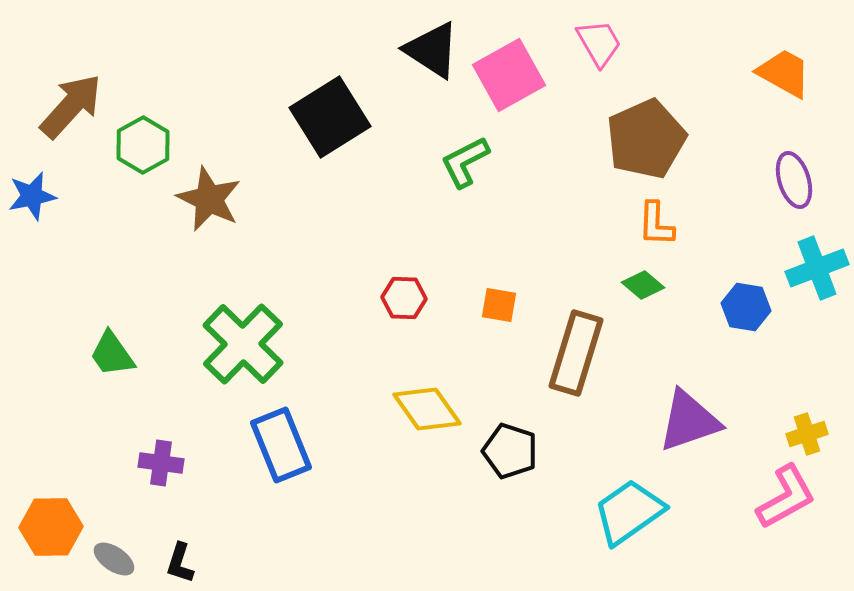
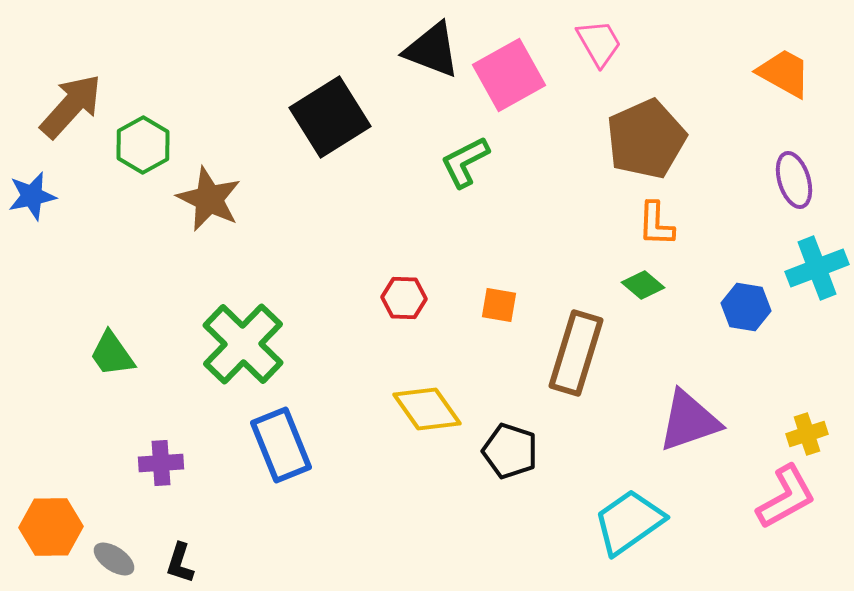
black triangle: rotated 12 degrees counterclockwise
purple cross: rotated 12 degrees counterclockwise
cyan trapezoid: moved 10 px down
